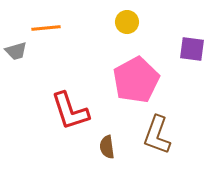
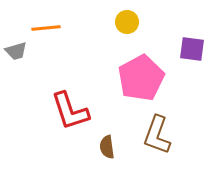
pink pentagon: moved 5 px right, 2 px up
